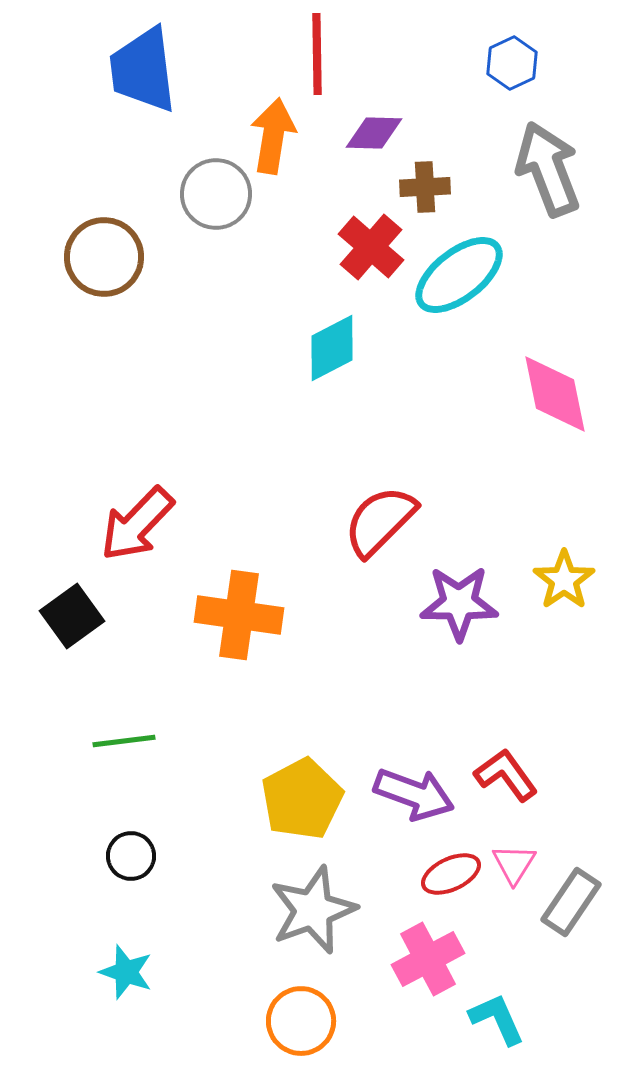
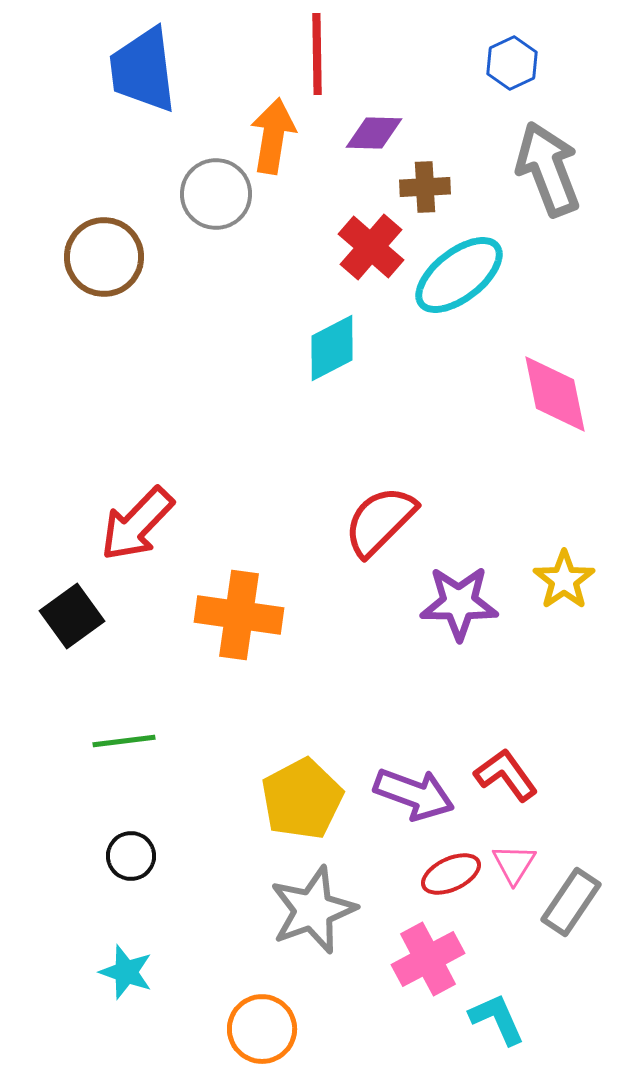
orange circle: moved 39 px left, 8 px down
